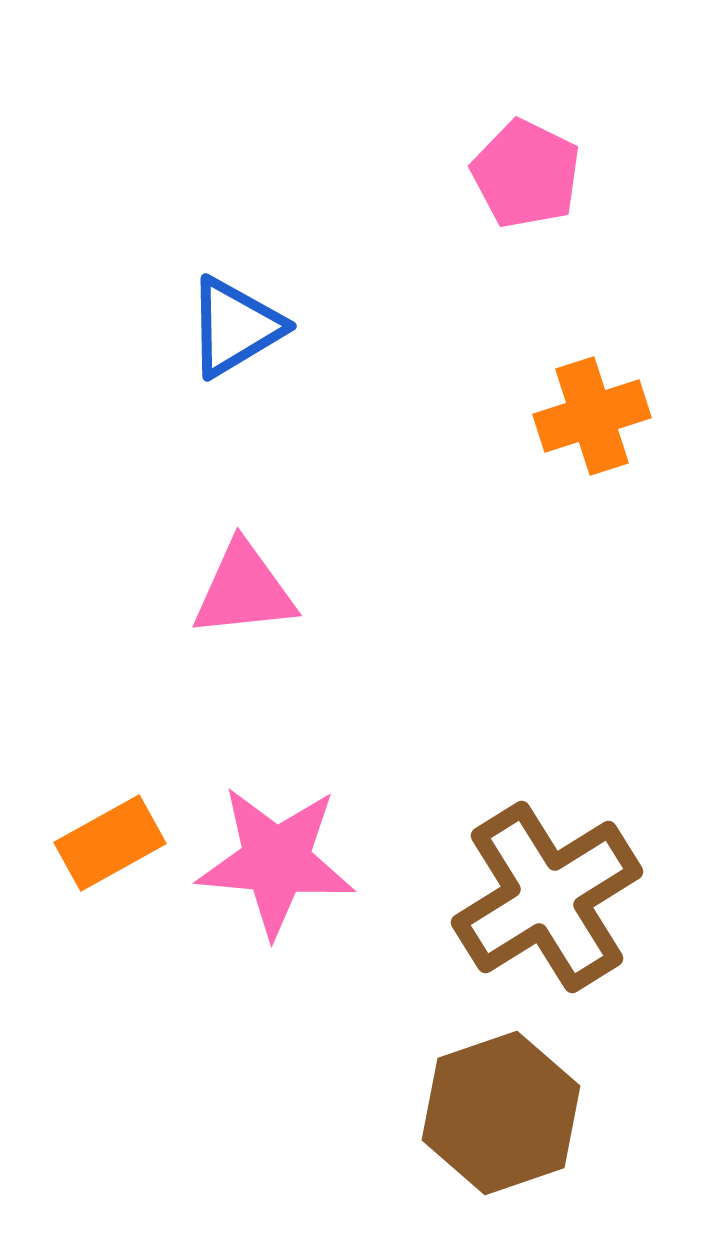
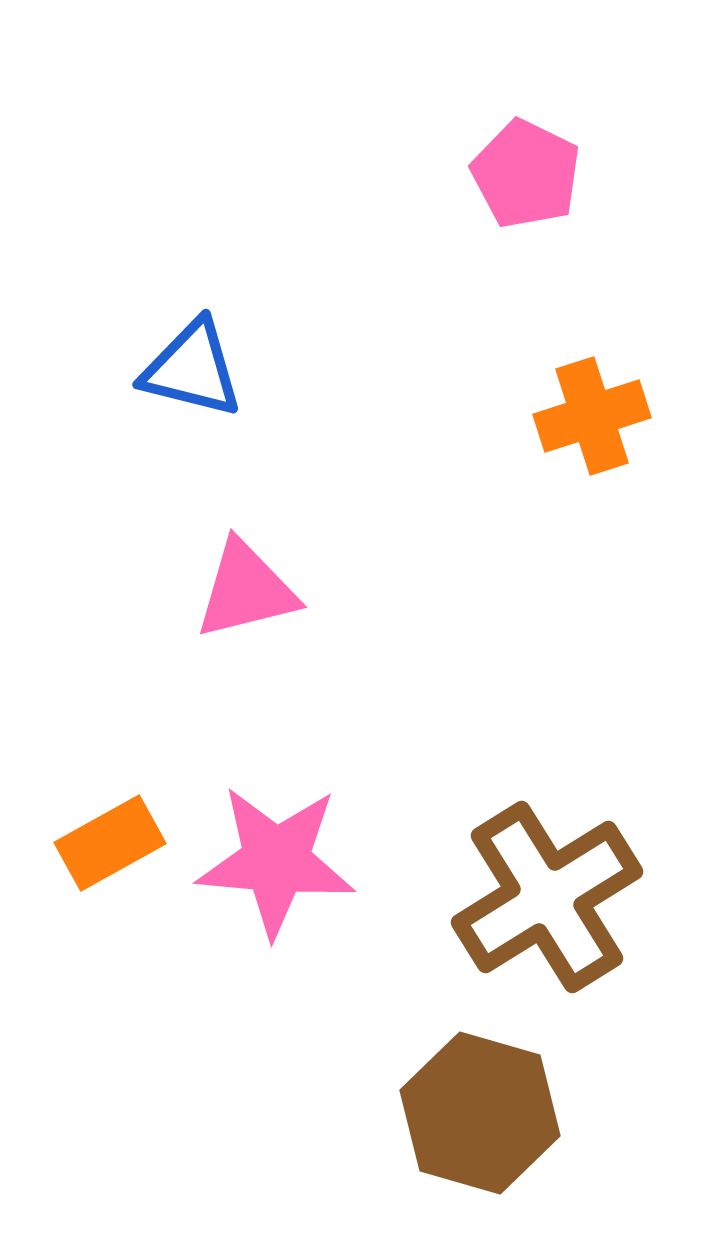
blue triangle: moved 43 px left, 42 px down; rotated 45 degrees clockwise
pink triangle: moved 2 px right; rotated 8 degrees counterclockwise
brown hexagon: moved 21 px left; rotated 25 degrees counterclockwise
